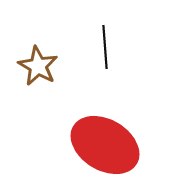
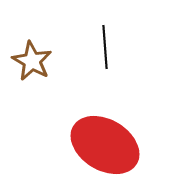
brown star: moved 6 px left, 5 px up
